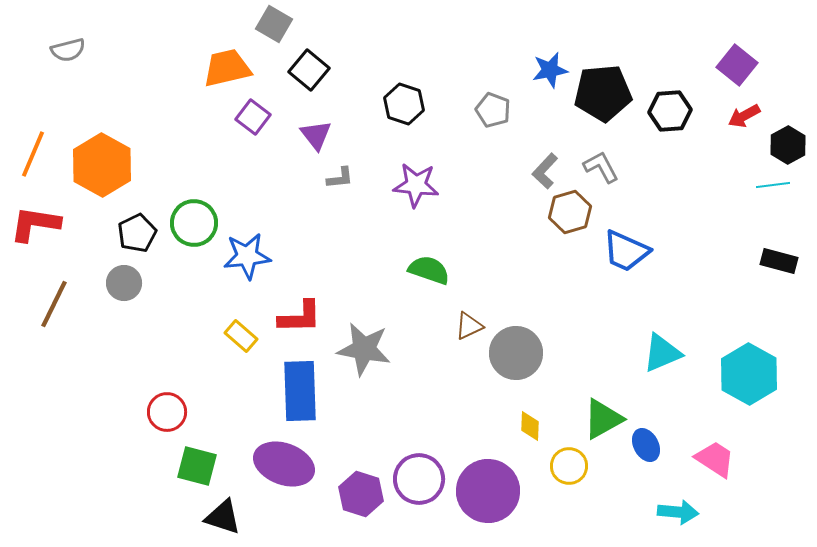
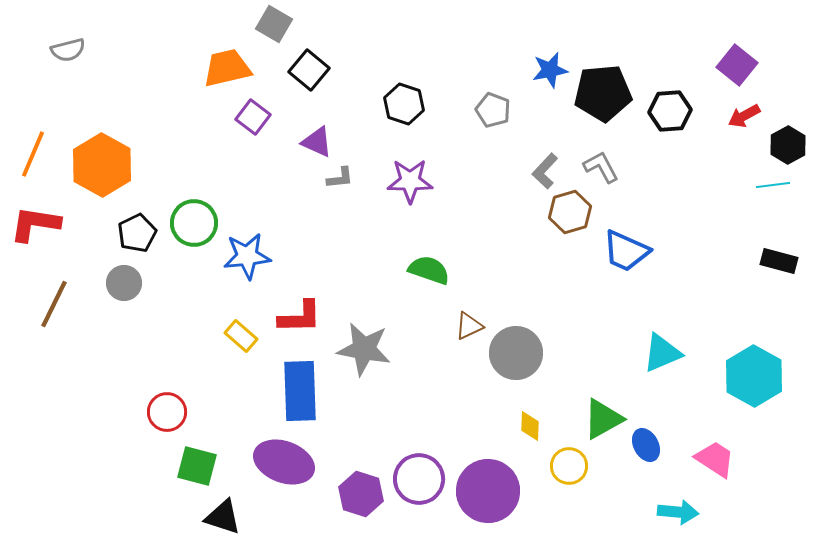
purple triangle at (316, 135): moved 1 px right, 7 px down; rotated 28 degrees counterclockwise
purple star at (416, 185): moved 6 px left, 4 px up; rotated 6 degrees counterclockwise
cyan hexagon at (749, 374): moved 5 px right, 2 px down
purple ellipse at (284, 464): moved 2 px up
